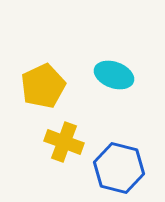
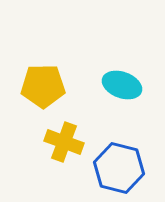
cyan ellipse: moved 8 px right, 10 px down
yellow pentagon: rotated 24 degrees clockwise
